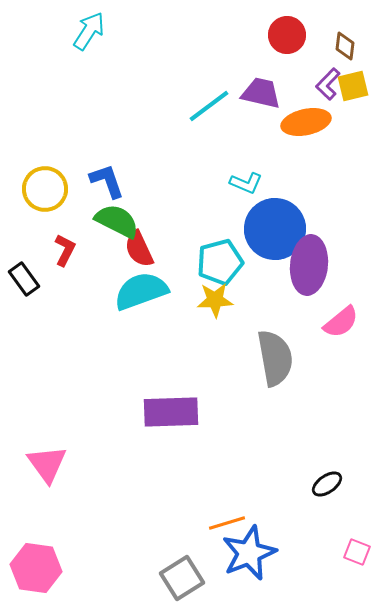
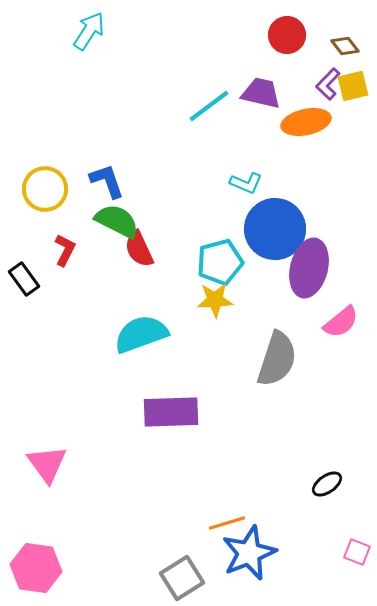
brown diamond: rotated 44 degrees counterclockwise
purple ellipse: moved 3 px down; rotated 8 degrees clockwise
cyan semicircle: moved 43 px down
gray semicircle: moved 2 px right, 1 px down; rotated 28 degrees clockwise
